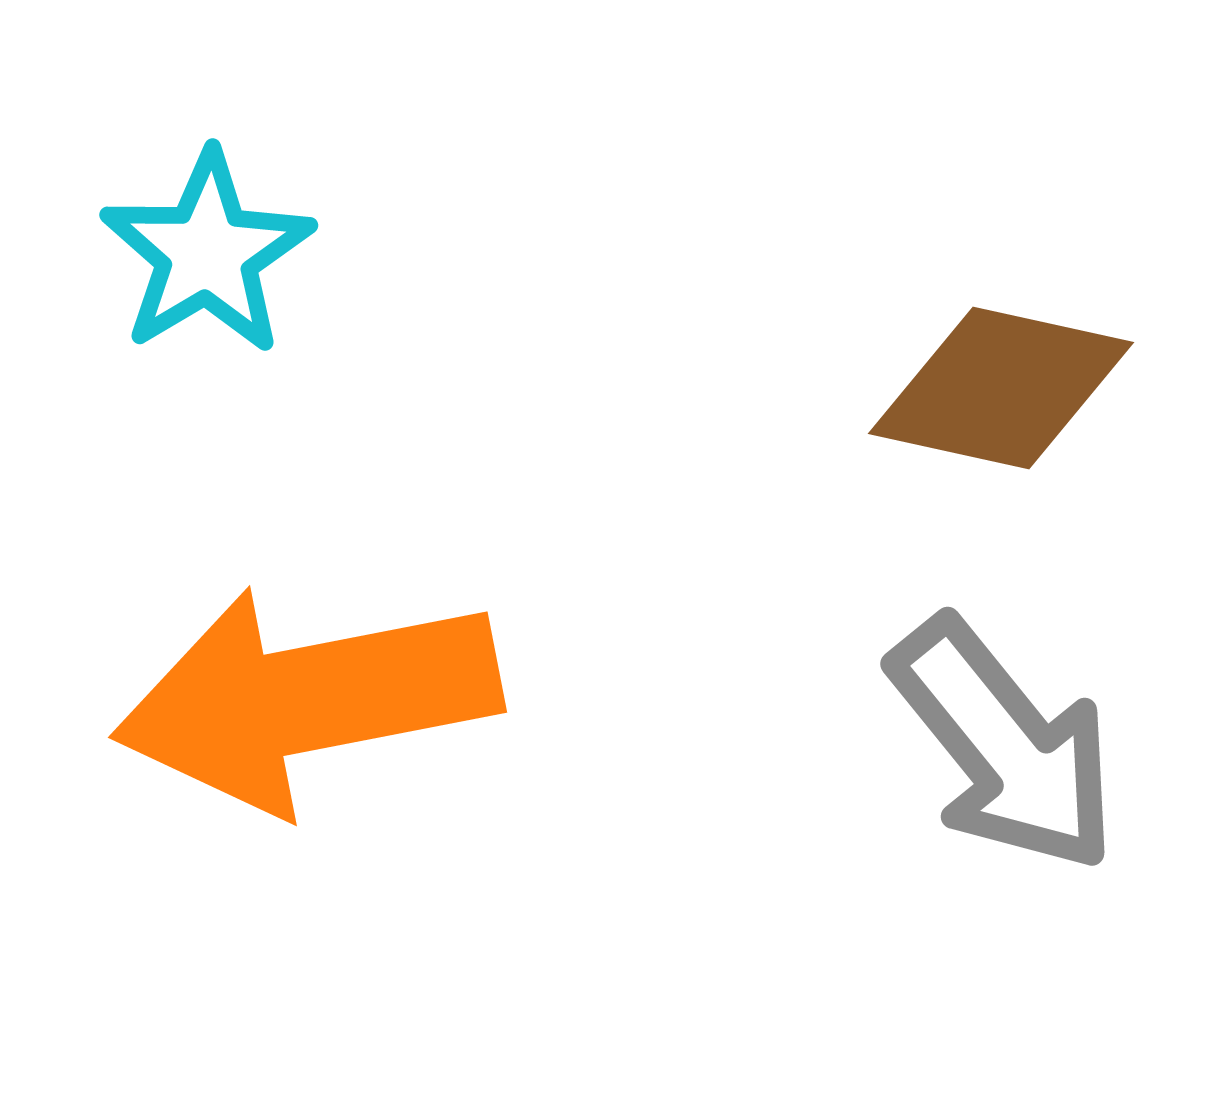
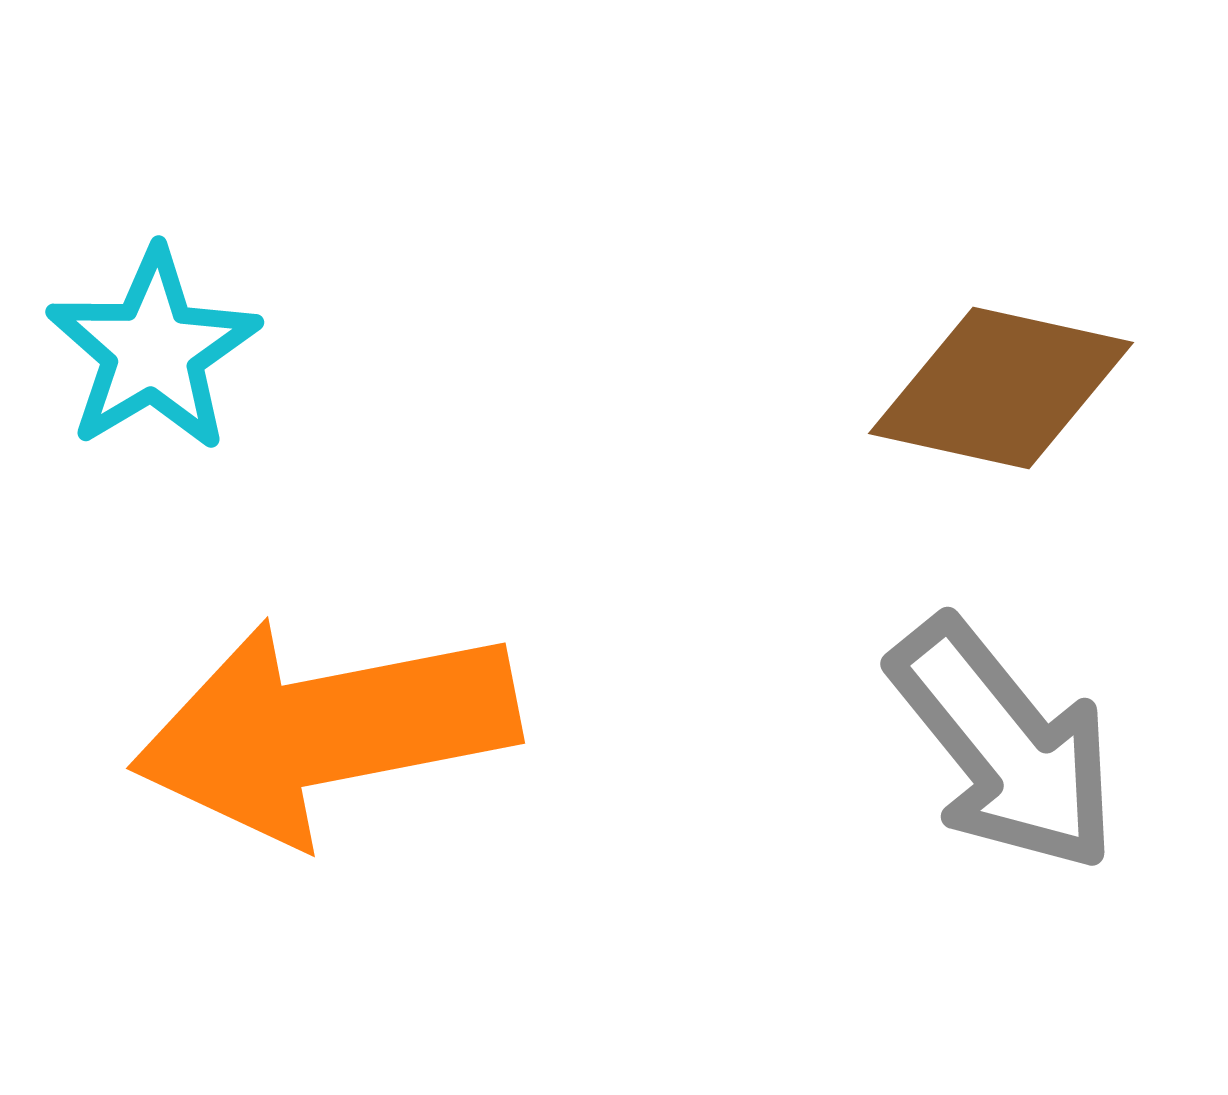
cyan star: moved 54 px left, 97 px down
orange arrow: moved 18 px right, 31 px down
